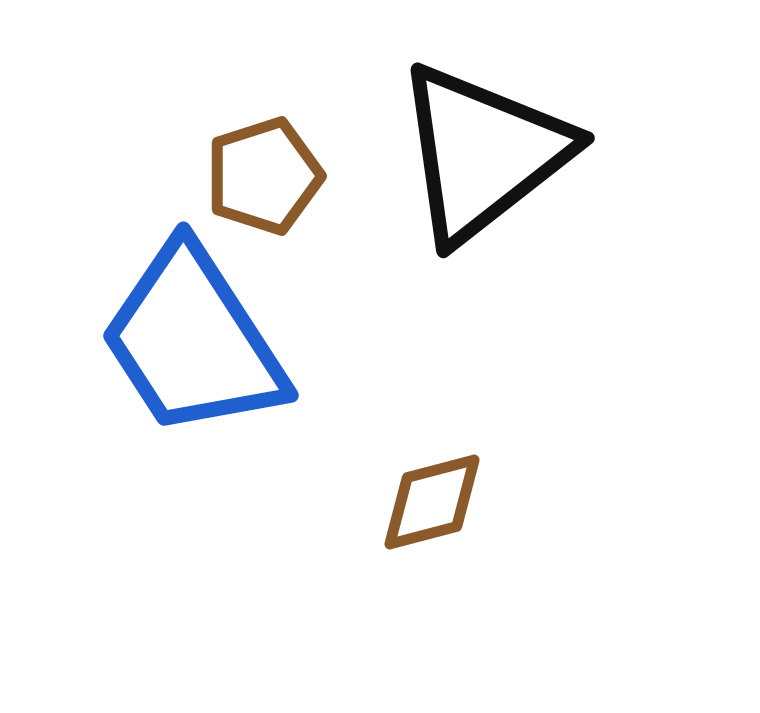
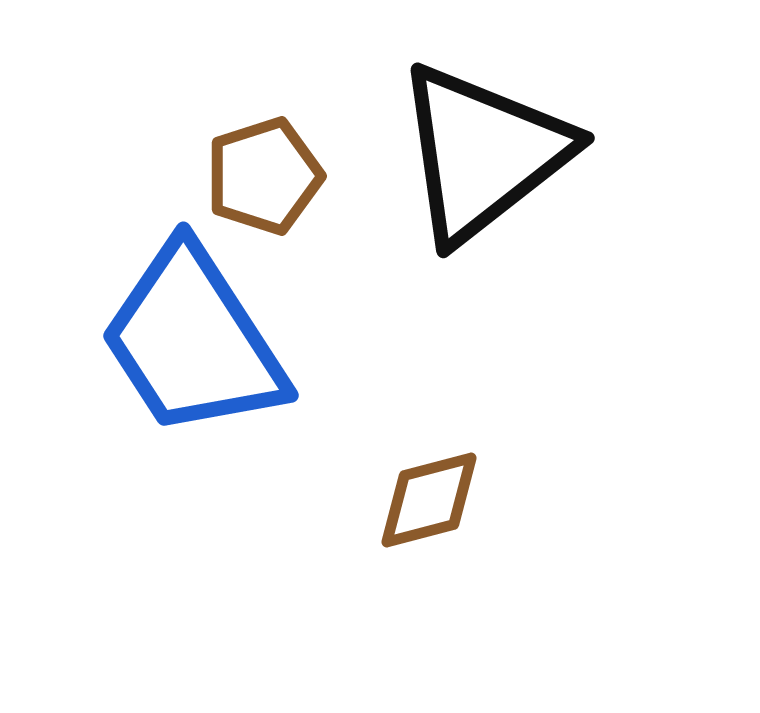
brown diamond: moved 3 px left, 2 px up
